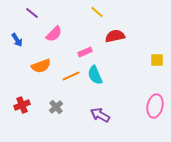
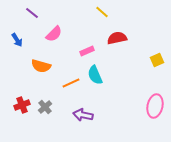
yellow line: moved 5 px right
red semicircle: moved 2 px right, 2 px down
pink rectangle: moved 2 px right, 1 px up
yellow square: rotated 24 degrees counterclockwise
orange semicircle: rotated 36 degrees clockwise
orange line: moved 7 px down
gray cross: moved 11 px left
purple arrow: moved 17 px left; rotated 18 degrees counterclockwise
